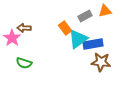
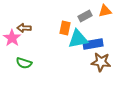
orange rectangle: rotated 48 degrees clockwise
cyan triangle: rotated 25 degrees clockwise
